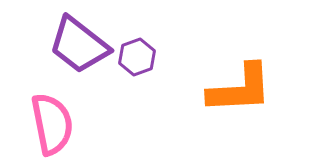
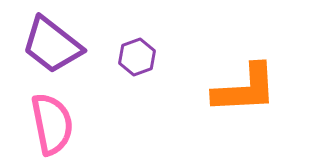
purple trapezoid: moved 27 px left
orange L-shape: moved 5 px right
